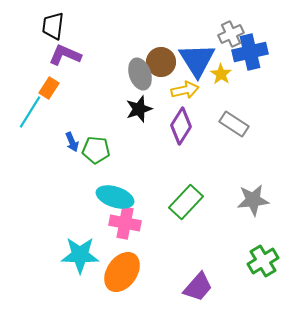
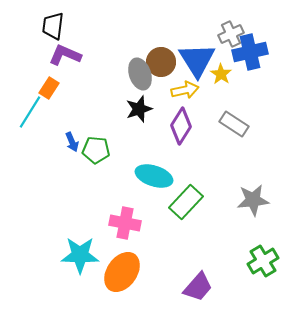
cyan ellipse: moved 39 px right, 21 px up
